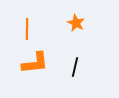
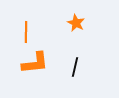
orange line: moved 1 px left, 3 px down
